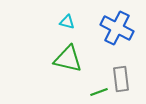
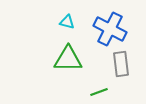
blue cross: moved 7 px left, 1 px down
green triangle: rotated 12 degrees counterclockwise
gray rectangle: moved 15 px up
